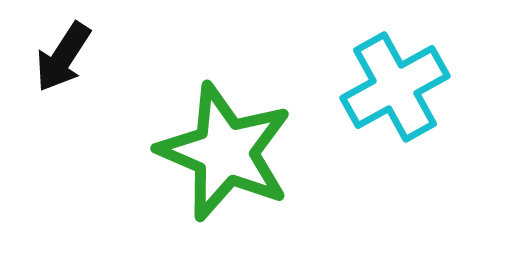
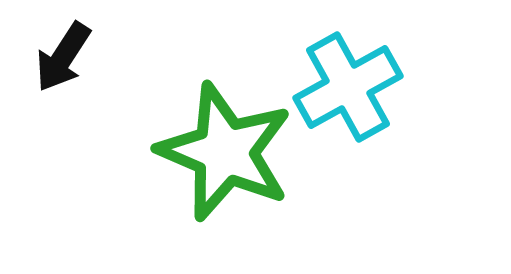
cyan cross: moved 47 px left
